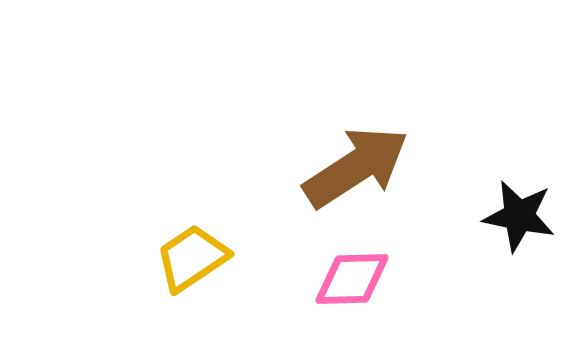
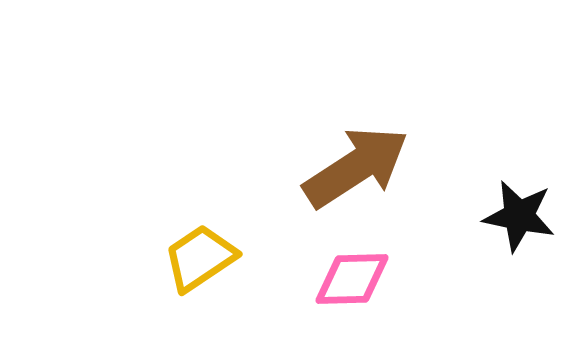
yellow trapezoid: moved 8 px right
